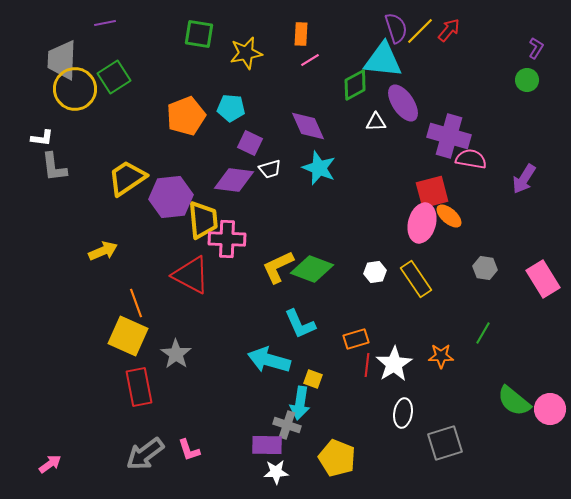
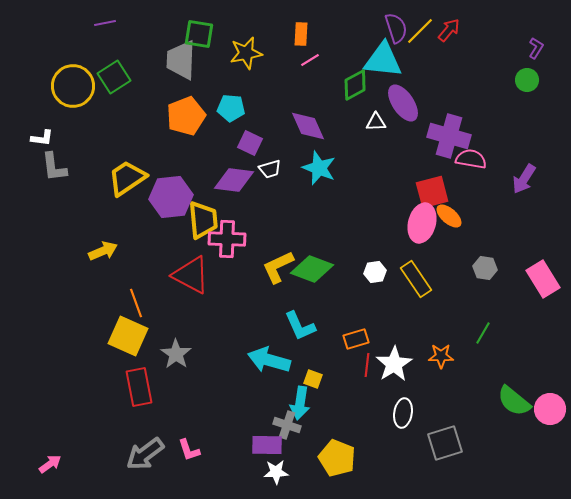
gray trapezoid at (62, 60): moved 119 px right
yellow circle at (75, 89): moved 2 px left, 3 px up
cyan L-shape at (300, 324): moved 2 px down
